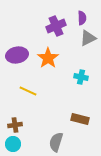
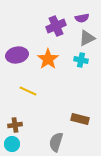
purple semicircle: rotated 80 degrees clockwise
gray triangle: moved 1 px left
orange star: moved 1 px down
cyan cross: moved 17 px up
cyan circle: moved 1 px left
